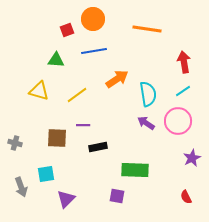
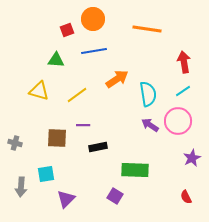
purple arrow: moved 4 px right, 2 px down
gray arrow: rotated 24 degrees clockwise
purple square: moved 2 px left; rotated 21 degrees clockwise
